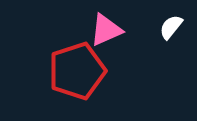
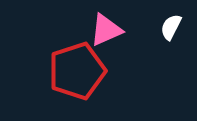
white semicircle: rotated 12 degrees counterclockwise
